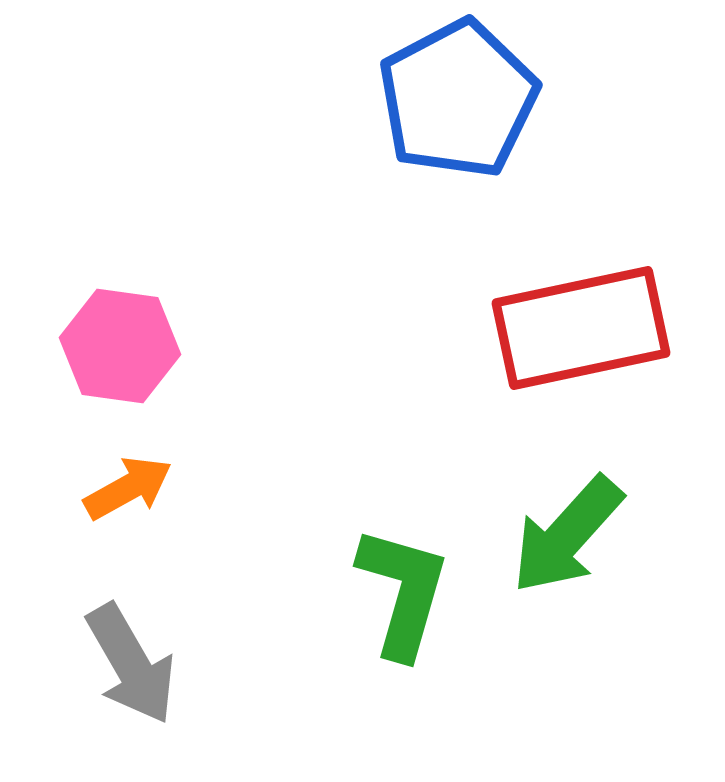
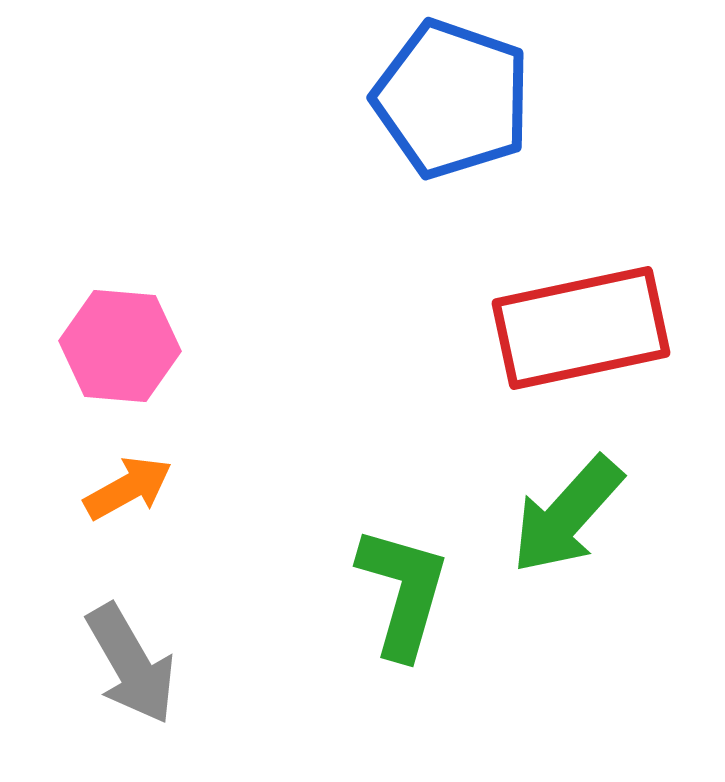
blue pentagon: moved 6 px left; rotated 25 degrees counterclockwise
pink hexagon: rotated 3 degrees counterclockwise
green arrow: moved 20 px up
